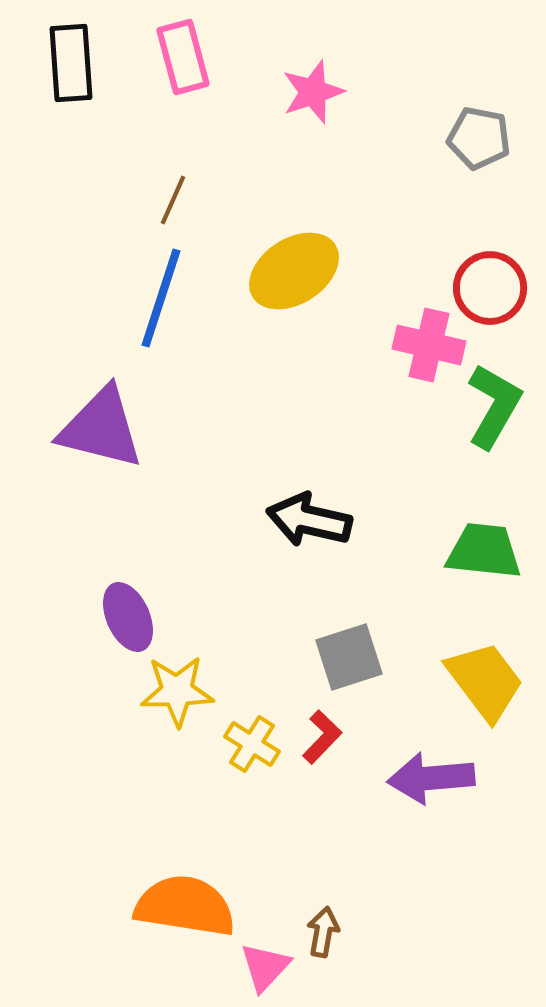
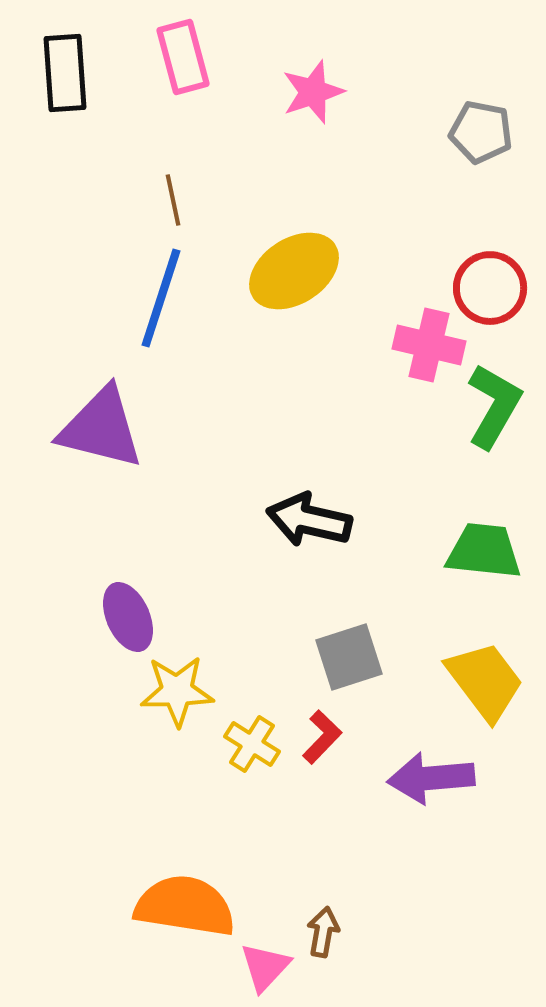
black rectangle: moved 6 px left, 10 px down
gray pentagon: moved 2 px right, 6 px up
brown line: rotated 36 degrees counterclockwise
